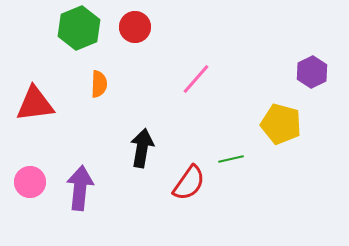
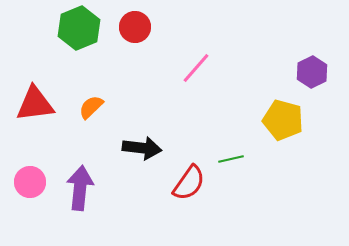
pink line: moved 11 px up
orange semicircle: moved 8 px left, 23 px down; rotated 136 degrees counterclockwise
yellow pentagon: moved 2 px right, 4 px up
black arrow: rotated 87 degrees clockwise
